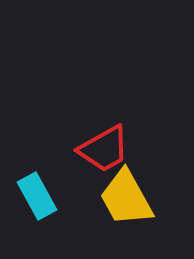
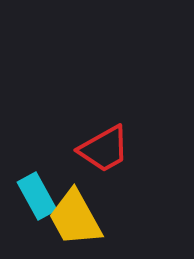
yellow trapezoid: moved 51 px left, 20 px down
